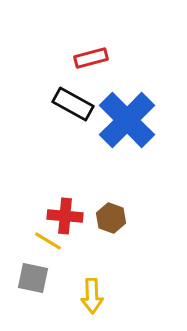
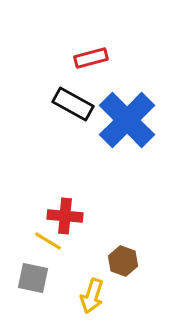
brown hexagon: moved 12 px right, 43 px down
yellow arrow: rotated 20 degrees clockwise
